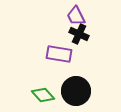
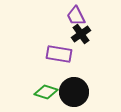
black cross: moved 2 px right; rotated 30 degrees clockwise
black circle: moved 2 px left, 1 px down
green diamond: moved 3 px right, 3 px up; rotated 30 degrees counterclockwise
